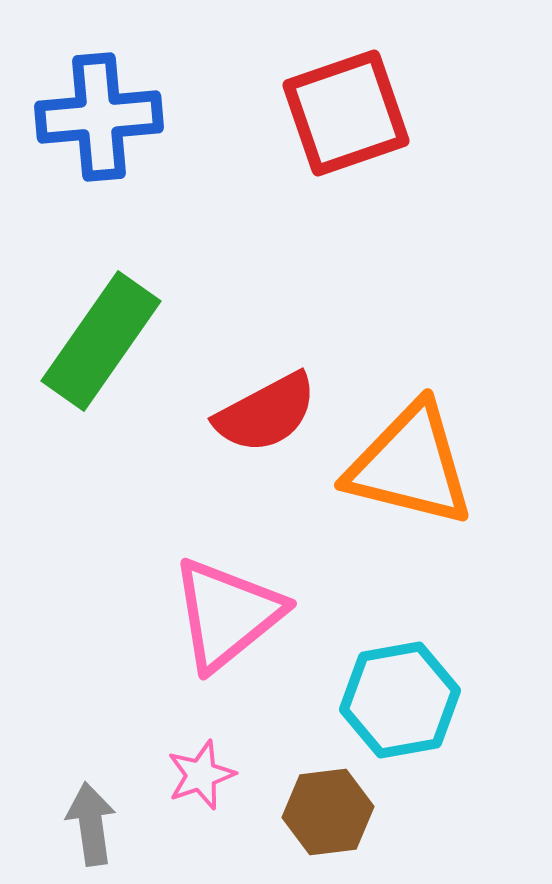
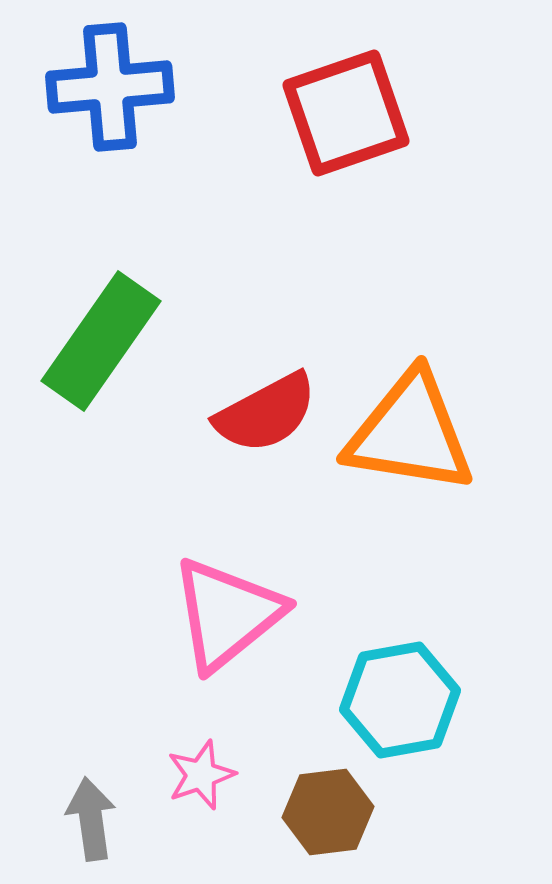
blue cross: moved 11 px right, 30 px up
orange triangle: moved 32 px up; rotated 5 degrees counterclockwise
gray arrow: moved 5 px up
